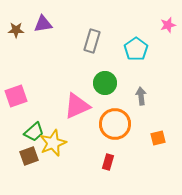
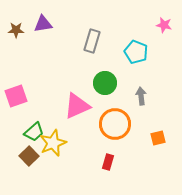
pink star: moved 4 px left; rotated 28 degrees clockwise
cyan pentagon: moved 3 px down; rotated 15 degrees counterclockwise
brown square: rotated 24 degrees counterclockwise
